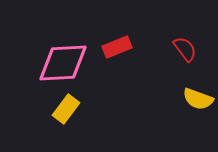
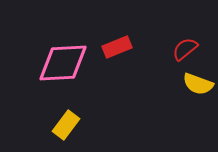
red semicircle: rotated 92 degrees counterclockwise
yellow semicircle: moved 15 px up
yellow rectangle: moved 16 px down
